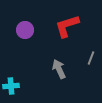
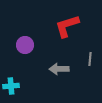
purple circle: moved 15 px down
gray line: moved 1 px left, 1 px down; rotated 16 degrees counterclockwise
gray arrow: rotated 66 degrees counterclockwise
